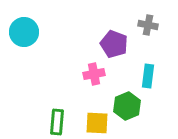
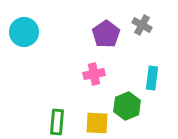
gray cross: moved 6 px left; rotated 18 degrees clockwise
purple pentagon: moved 8 px left, 10 px up; rotated 16 degrees clockwise
cyan rectangle: moved 4 px right, 2 px down
